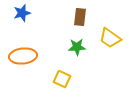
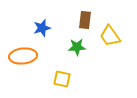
blue star: moved 20 px right, 15 px down
brown rectangle: moved 5 px right, 3 px down
yellow trapezoid: moved 2 px up; rotated 20 degrees clockwise
yellow square: rotated 12 degrees counterclockwise
